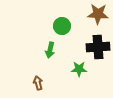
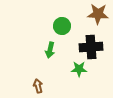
black cross: moved 7 px left
brown arrow: moved 3 px down
